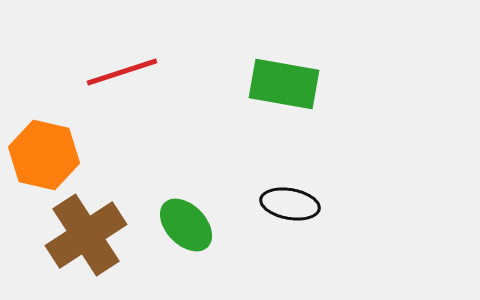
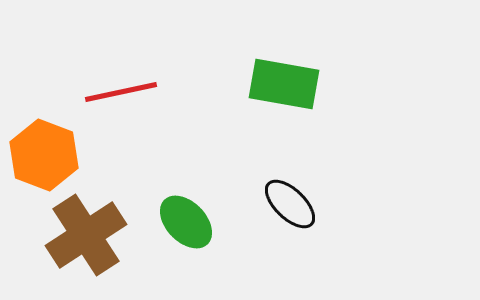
red line: moved 1 px left, 20 px down; rotated 6 degrees clockwise
orange hexagon: rotated 8 degrees clockwise
black ellipse: rotated 34 degrees clockwise
green ellipse: moved 3 px up
